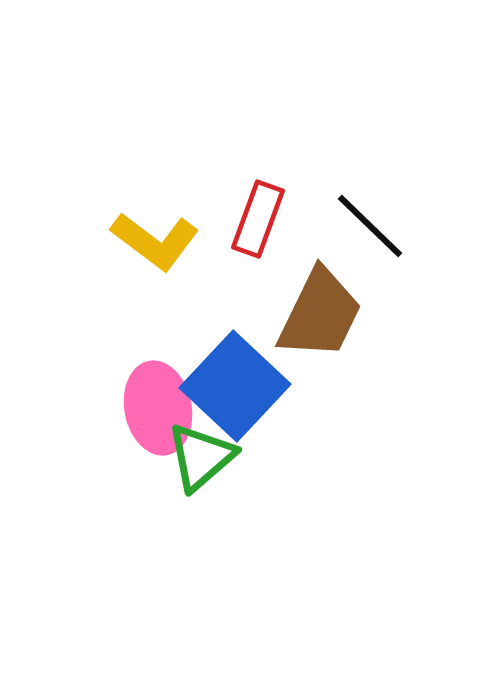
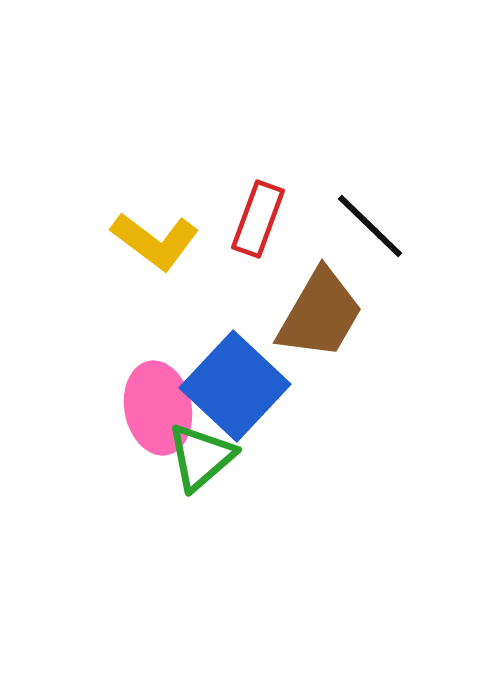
brown trapezoid: rotated 4 degrees clockwise
